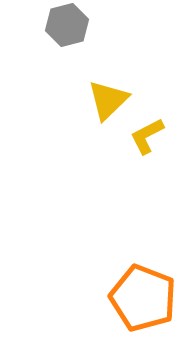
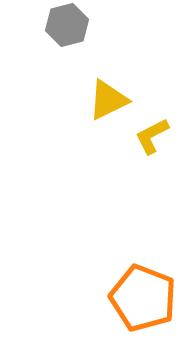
yellow triangle: rotated 18 degrees clockwise
yellow L-shape: moved 5 px right
